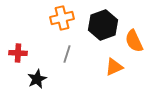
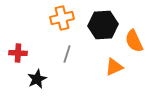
black hexagon: rotated 16 degrees clockwise
